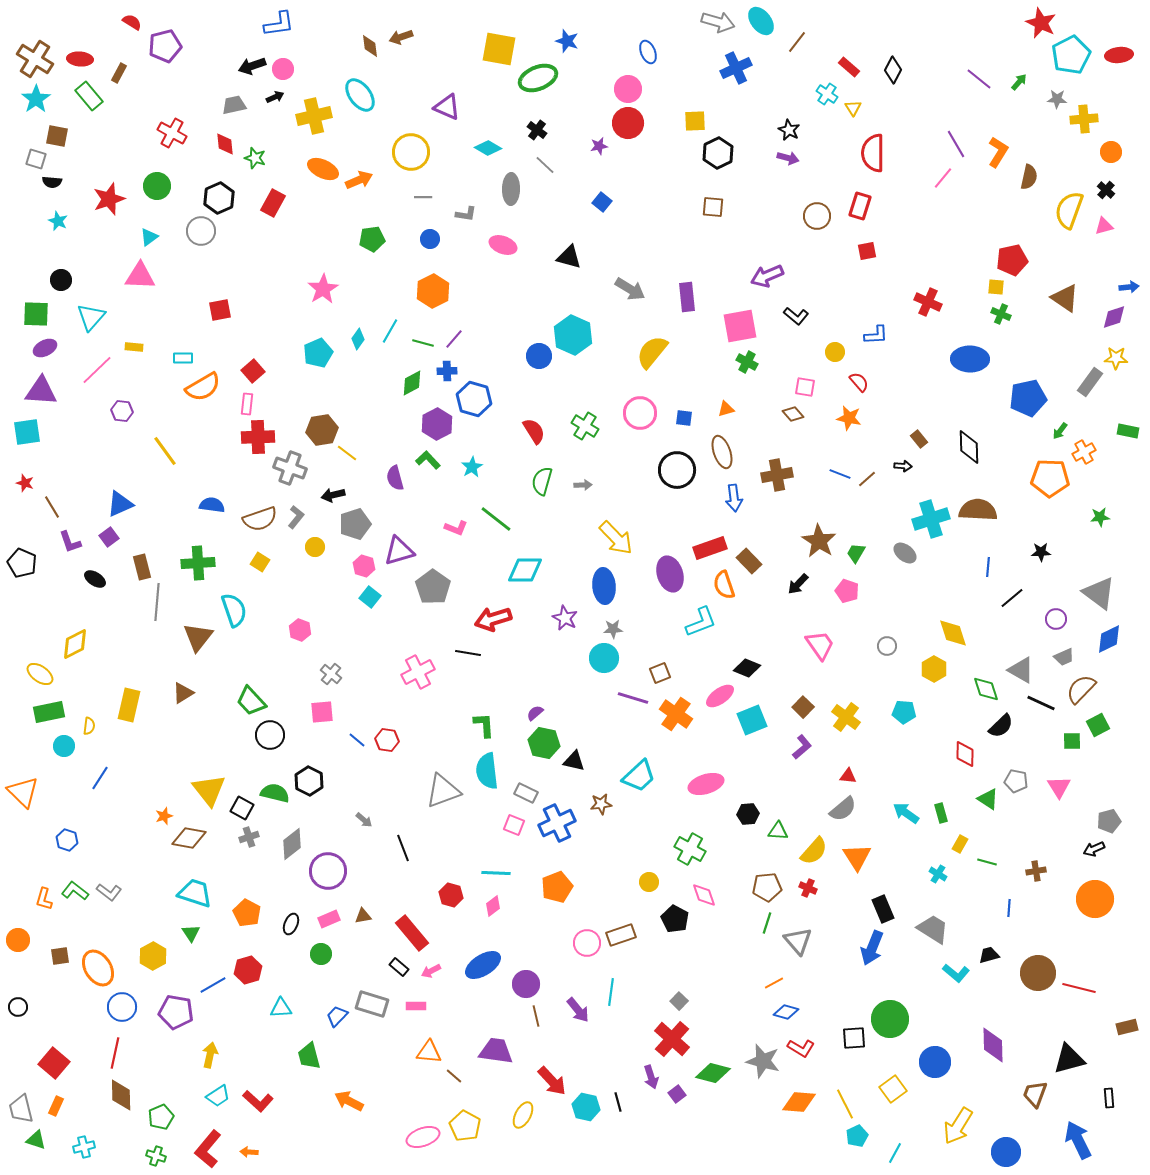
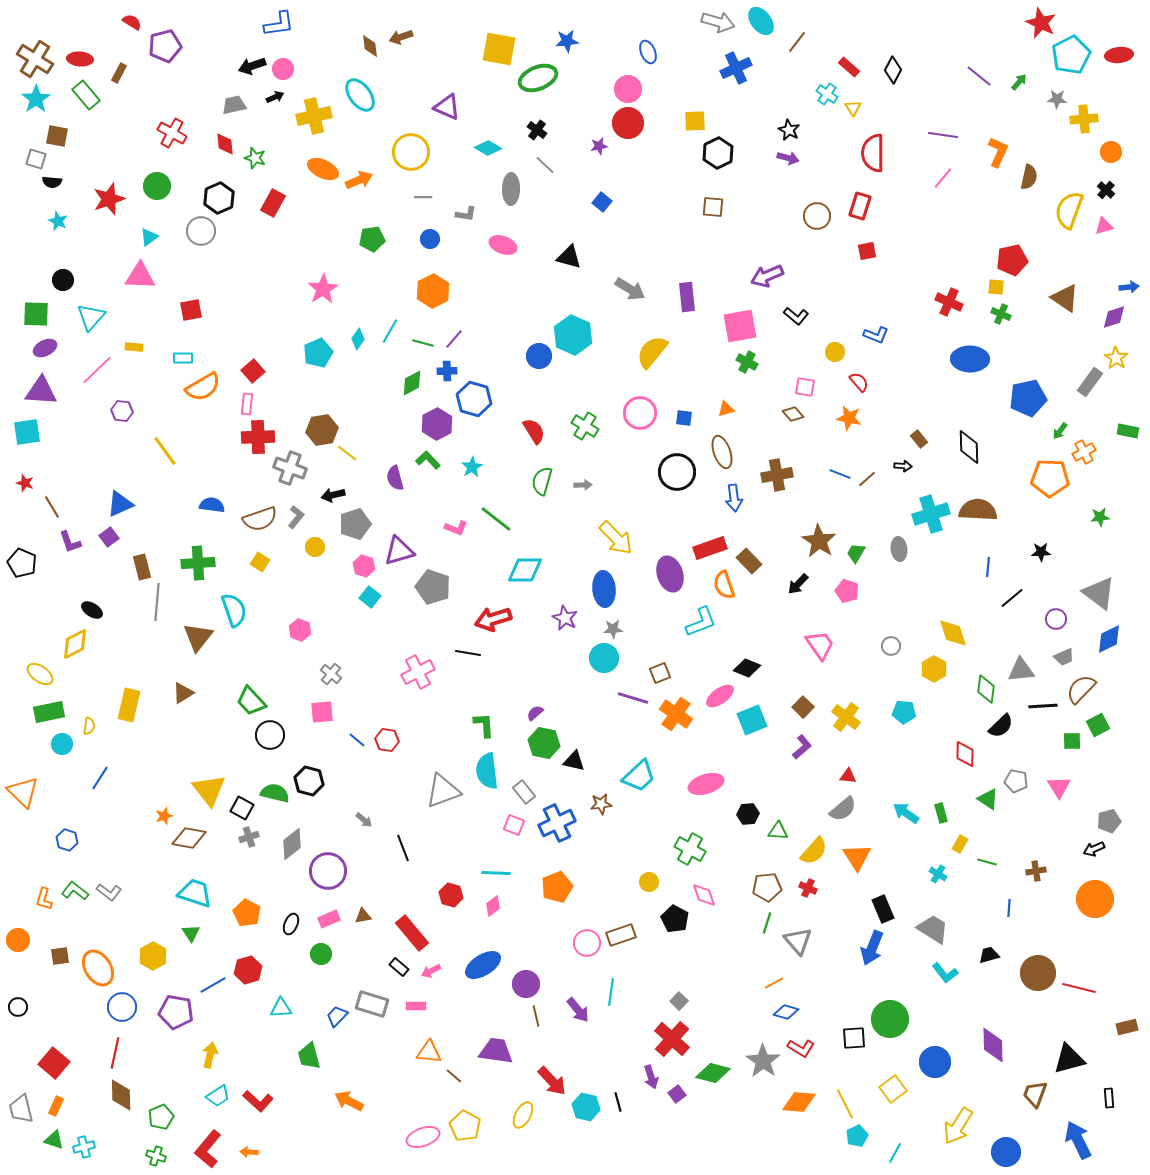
blue star at (567, 41): rotated 25 degrees counterclockwise
purple line at (979, 79): moved 3 px up
green rectangle at (89, 96): moved 3 px left, 1 px up
purple line at (956, 144): moved 13 px left, 9 px up; rotated 52 degrees counterclockwise
orange L-shape at (998, 152): rotated 8 degrees counterclockwise
black circle at (61, 280): moved 2 px right
red cross at (928, 302): moved 21 px right
red square at (220, 310): moved 29 px left
blue L-shape at (876, 335): rotated 25 degrees clockwise
yellow star at (1116, 358): rotated 30 degrees clockwise
black circle at (677, 470): moved 2 px down
cyan cross at (931, 519): moved 5 px up
gray ellipse at (905, 553): moved 6 px left, 4 px up; rotated 45 degrees clockwise
black ellipse at (95, 579): moved 3 px left, 31 px down
blue ellipse at (604, 586): moved 3 px down
gray pentagon at (433, 587): rotated 16 degrees counterclockwise
gray circle at (887, 646): moved 4 px right
gray triangle at (1021, 670): rotated 36 degrees counterclockwise
green diamond at (986, 689): rotated 24 degrees clockwise
black line at (1041, 703): moved 2 px right, 3 px down; rotated 28 degrees counterclockwise
cyan circle at (64, 746): moved 2 px left, 2 px up
black hexagon at (309, 781): rotated 12 degrees counterclockwise
gray rectangle at (526, 793): moved 2 px left, 1 px up; rotated 25 degrees clockwise
cyan L-shape at (956, 973): moved 11 px left; rotated 12 degrees clockwise
gray star at (763, 1061): rotated 20 degrees clockwise
green triangle at (36, 1140): moved 18 px right
